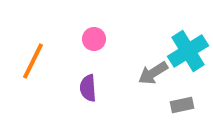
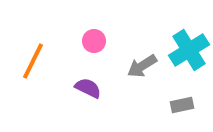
pink circle: moved 2 px down
cyan cross: moved 1 px right, 1 px up
gray arrow: moved 11 px left, 7 px up
purple semicircle: rotated 120 degrees clockwise
